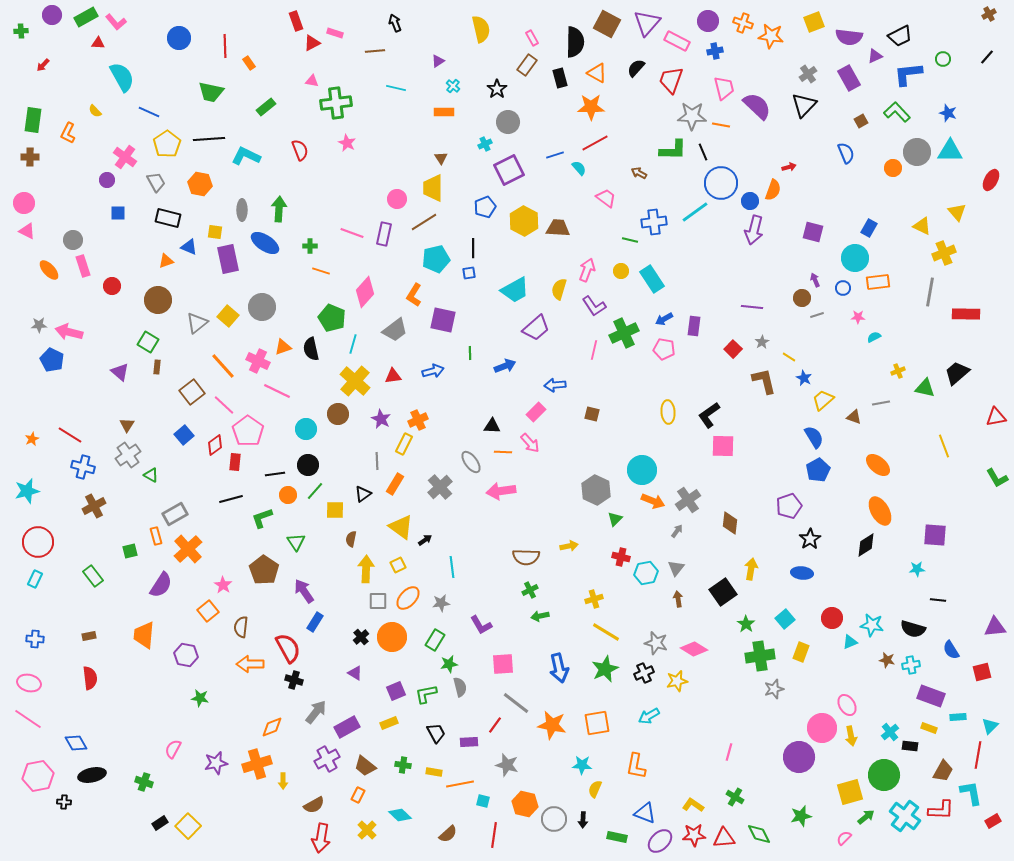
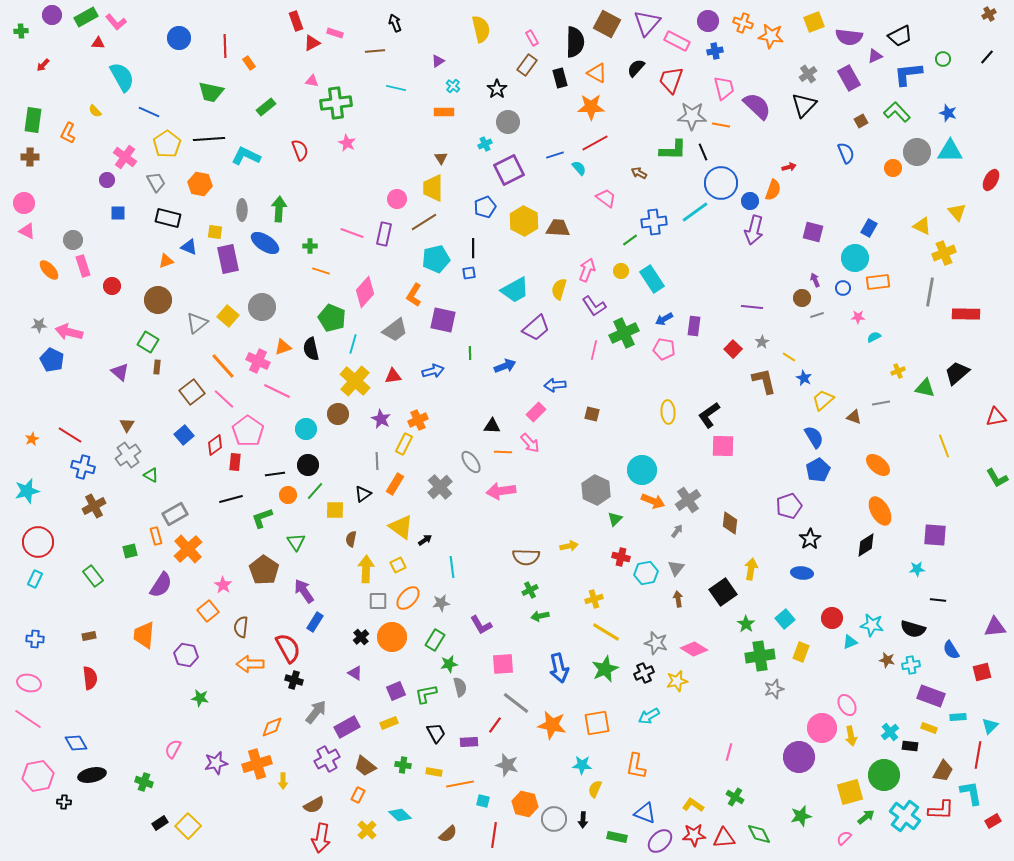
green line at (630, 240): rotated 49 degrees counterclockwise
pink line at (224, 405): moved 6 px up
